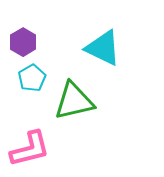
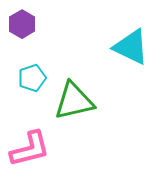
purple hexagon: moved 1 px left, 18 px up
cyan triangle: moved 28 px right, 1 px up
cyan pentagon: rotated 12 degrees clockwise
